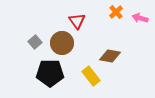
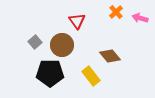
brown circle: moved 2 px down
brown diamond: rotated 40 degrees clockwise
